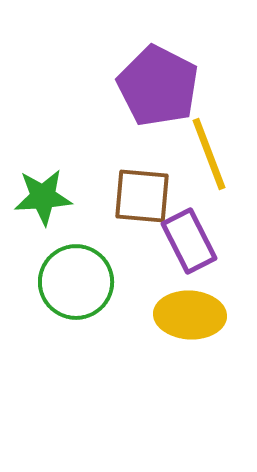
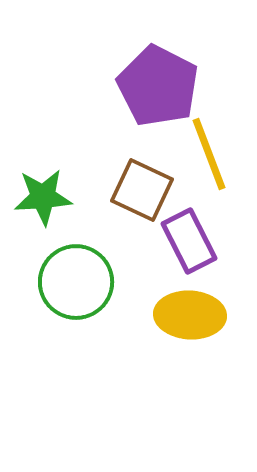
brown square: moved 6 px up; rotated 20 degrees clockwise
